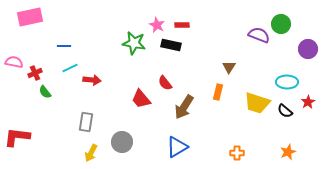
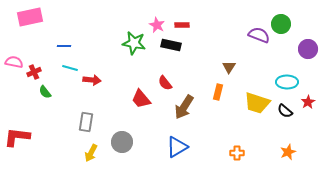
cyan line: rotated 42 degrees clockwise
red cross: moved 1 px left, 1 px up
